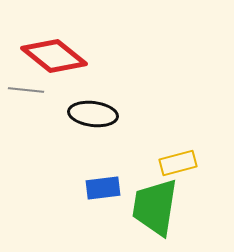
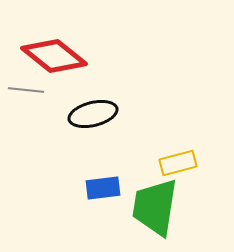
black ellipse: rotated 21 degrees counterclockwise
